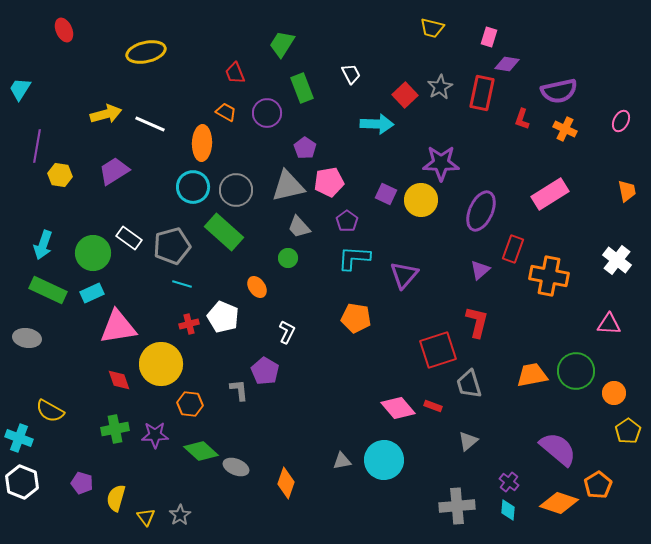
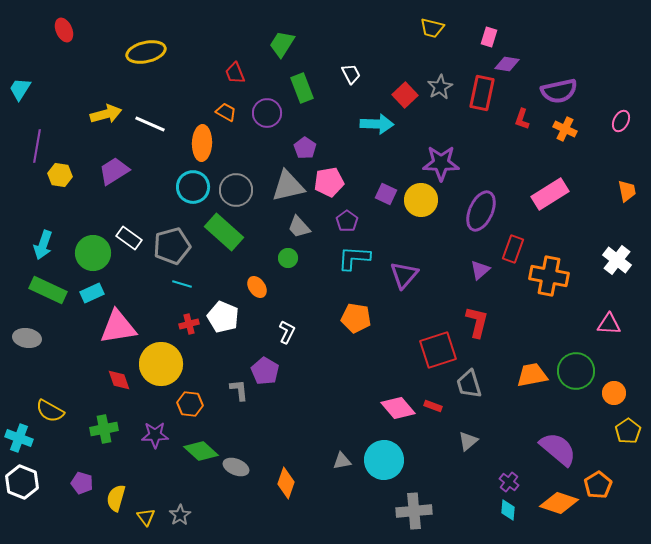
green cross at (115, 429): moved 11 px left
gray cross at (457, 506): moved 43 px left, 5 px down
